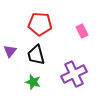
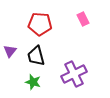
pink rectangle: moved 1 px right, 12 px up
black trapezoid: moved 1 px down
